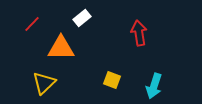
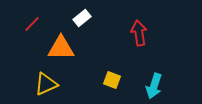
yellow triangle: moved 2 px right, 1 px down; rotated 20 degrees clockwise
